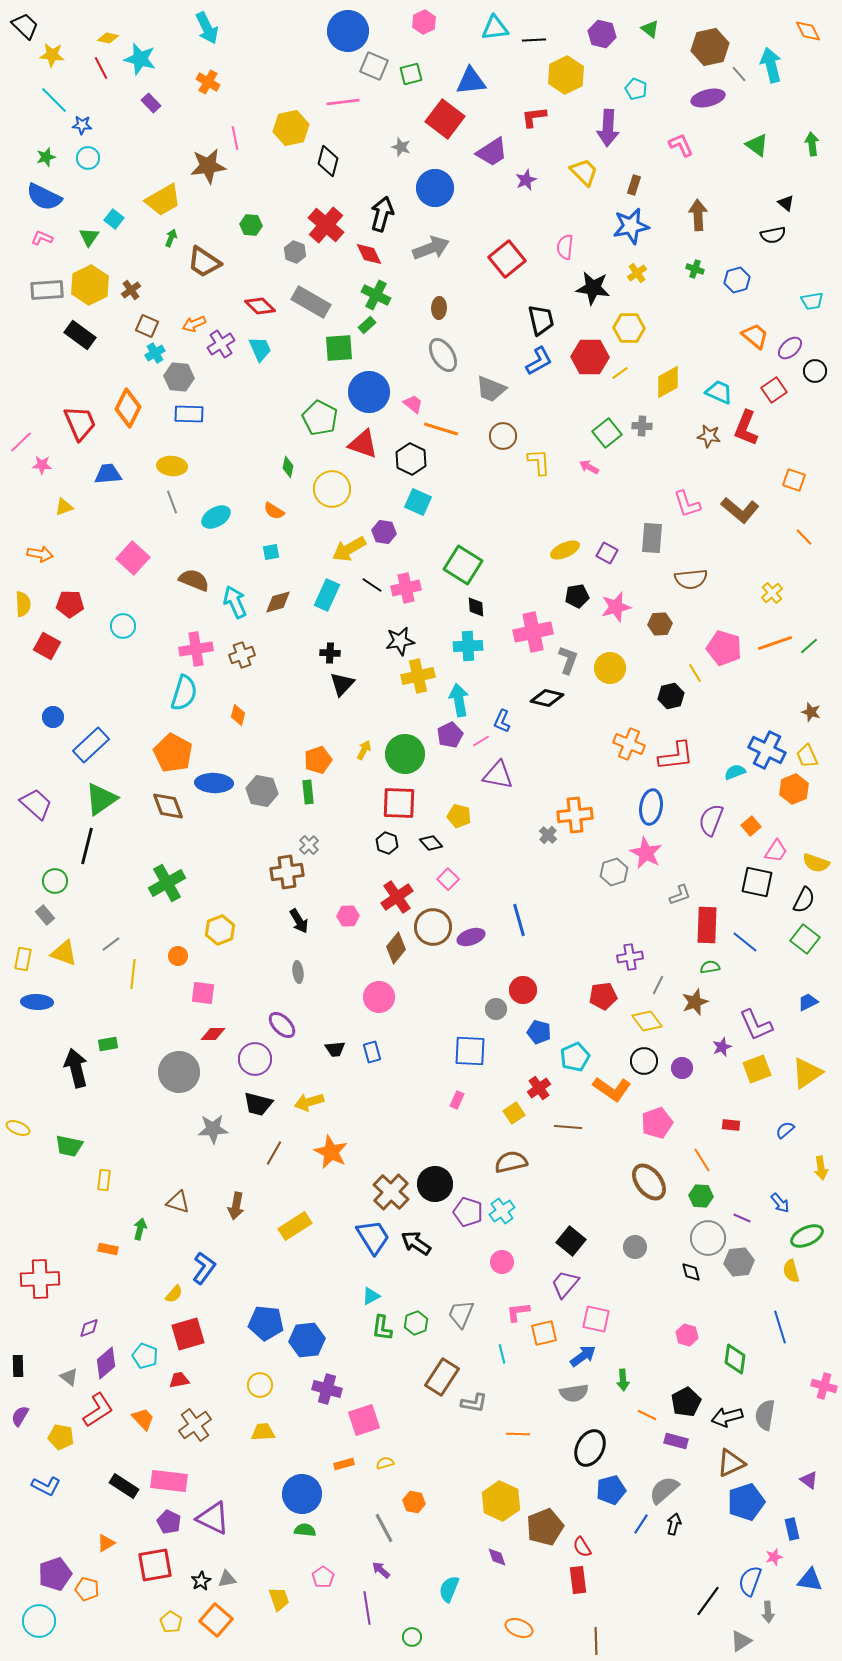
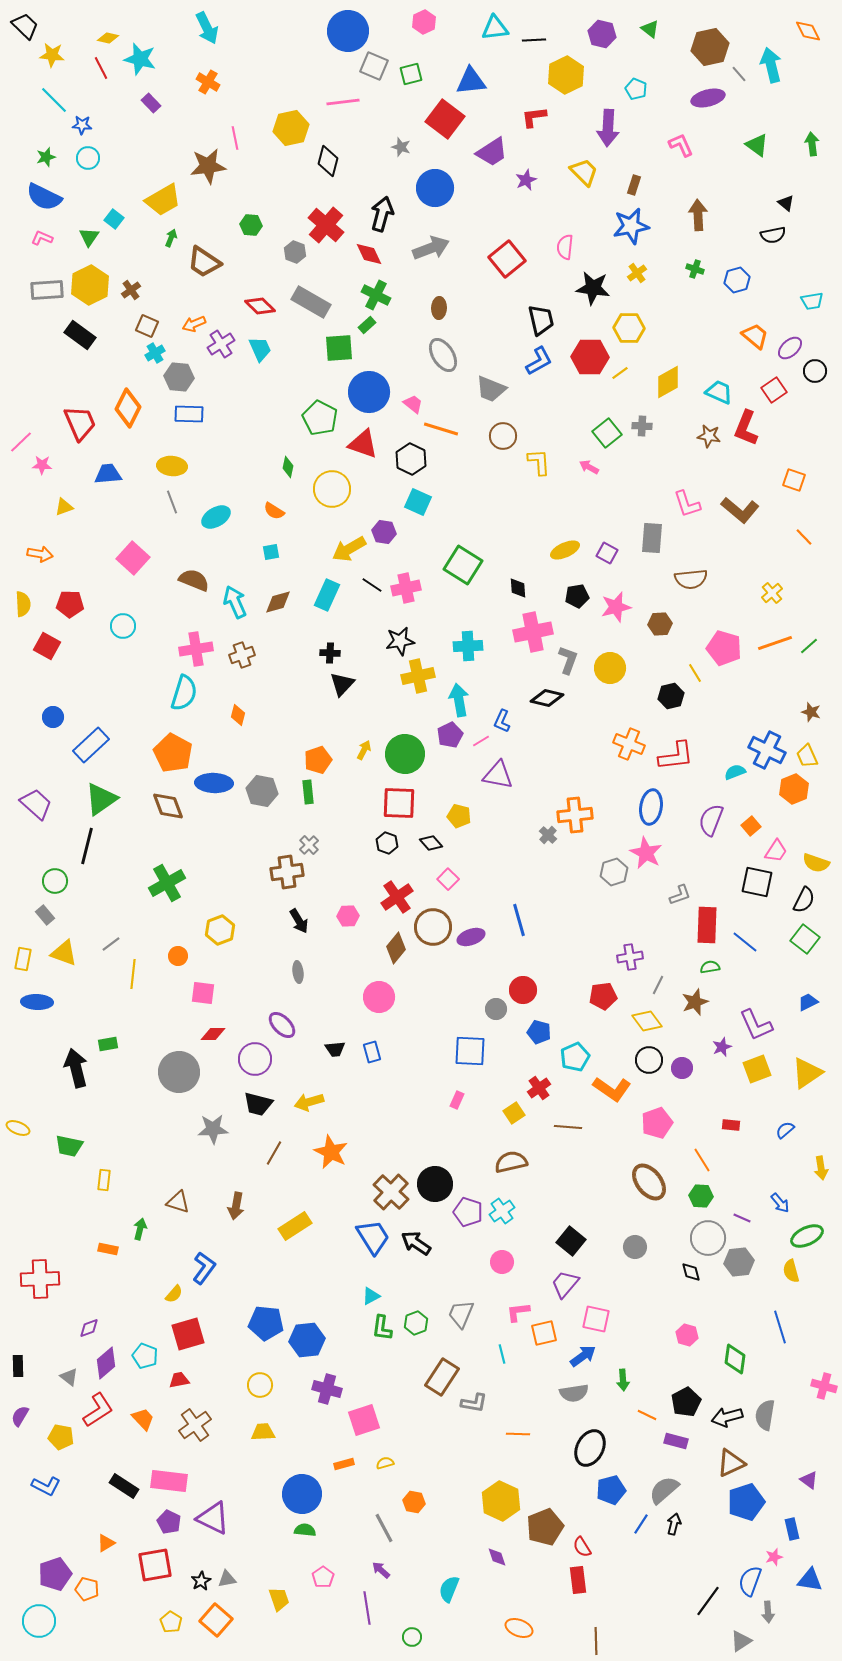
black diamond at (476, 607): moved 42 px right, 19 px up
black circle at (644, 1061): moved 5 px right, 1 px up
